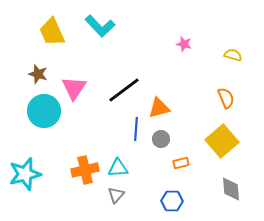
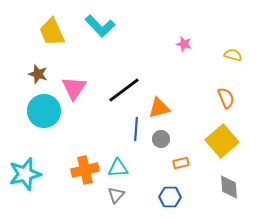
gray diamond: moved 2 px left, 2 px up
blue hexagon: moved 2 px left, 4 px up
